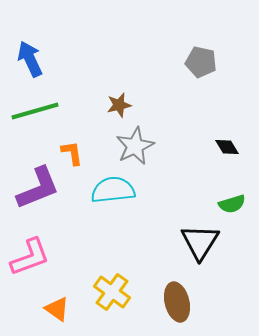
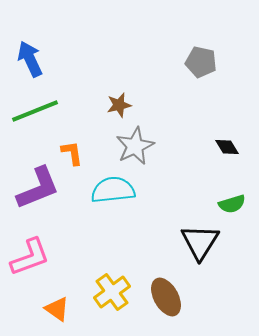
green line: rotated 6 degrees counterclockwise
yellow cross: rotated 18 degrees clockwise
brown ellipse: moved 11 px left, 5 px up; rotated 15 degrees counterclockwise
